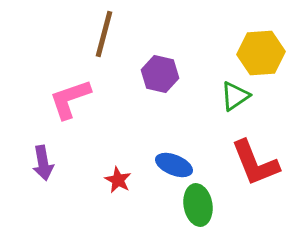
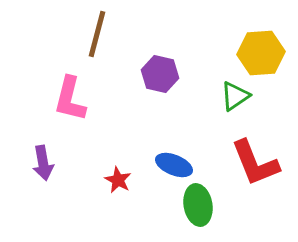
brown line: moved 7 px left
pink L-shape: rotated 57 degrees counterclockwise
